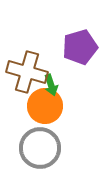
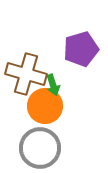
purple pentagon: moved 1 px right, 2 px down
brown cross: moved 1 px left, 2 px down
green arrow: moved 2 px right
